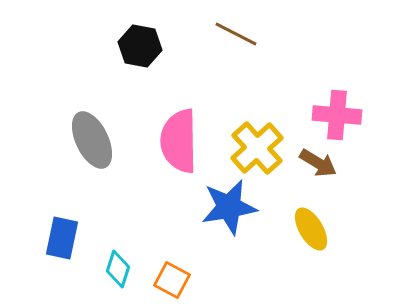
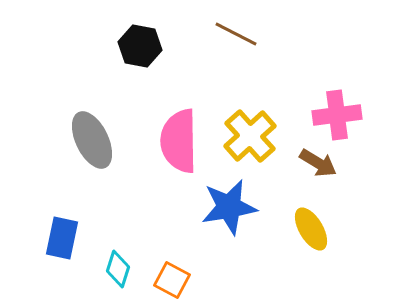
pink cross: rotated 12 degrees counterclockwise
yellow cross: moved 7 px left, 12 px up
